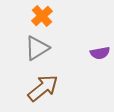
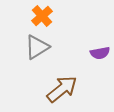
gray triangle: moved 1 px up
brown arrow: moved 19 px right, 1 px down
